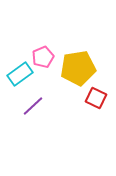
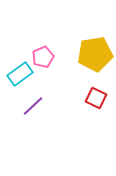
yellow pentagon: moved 17 px right, 14 px up
